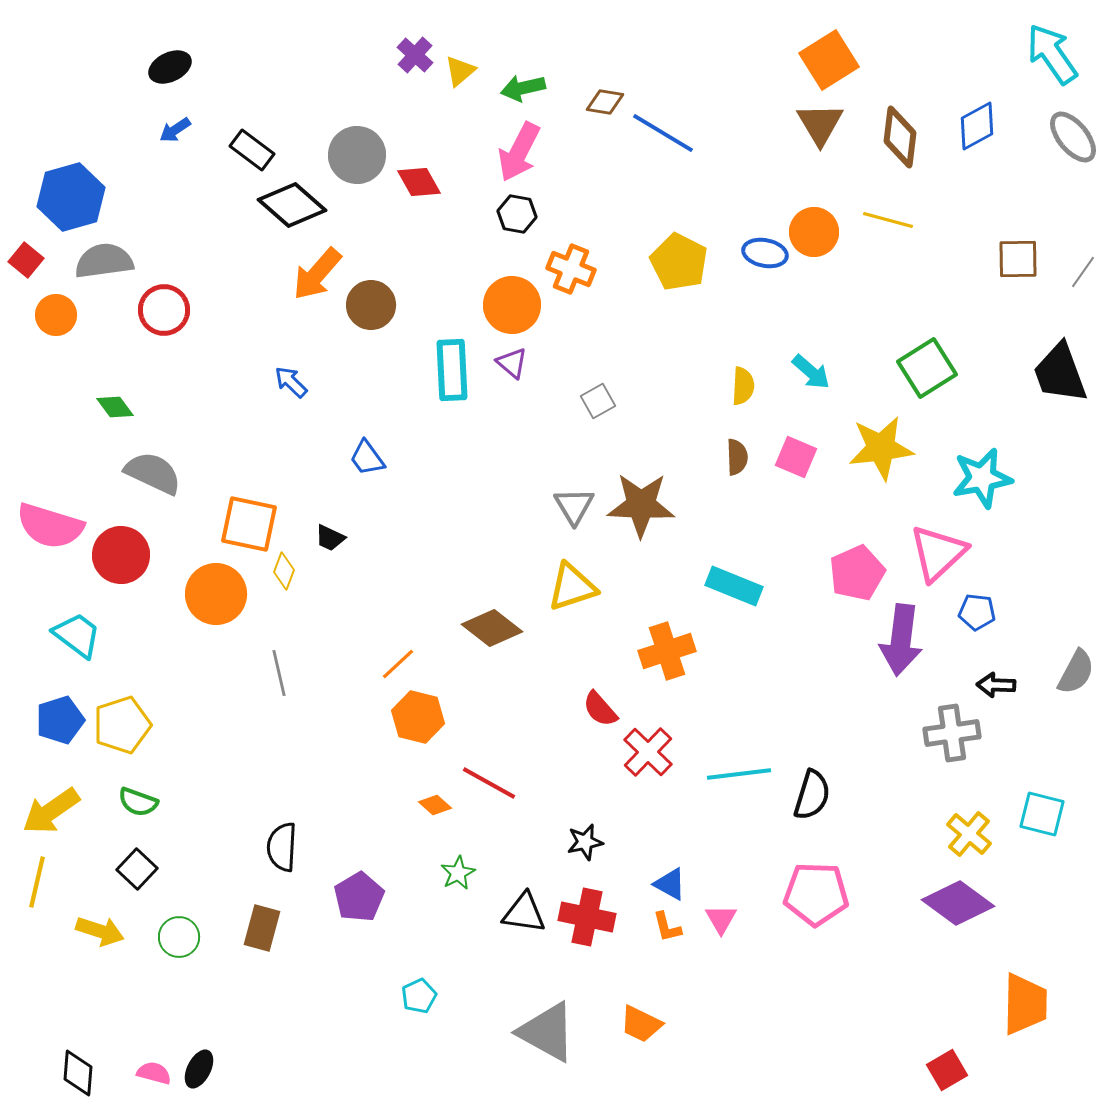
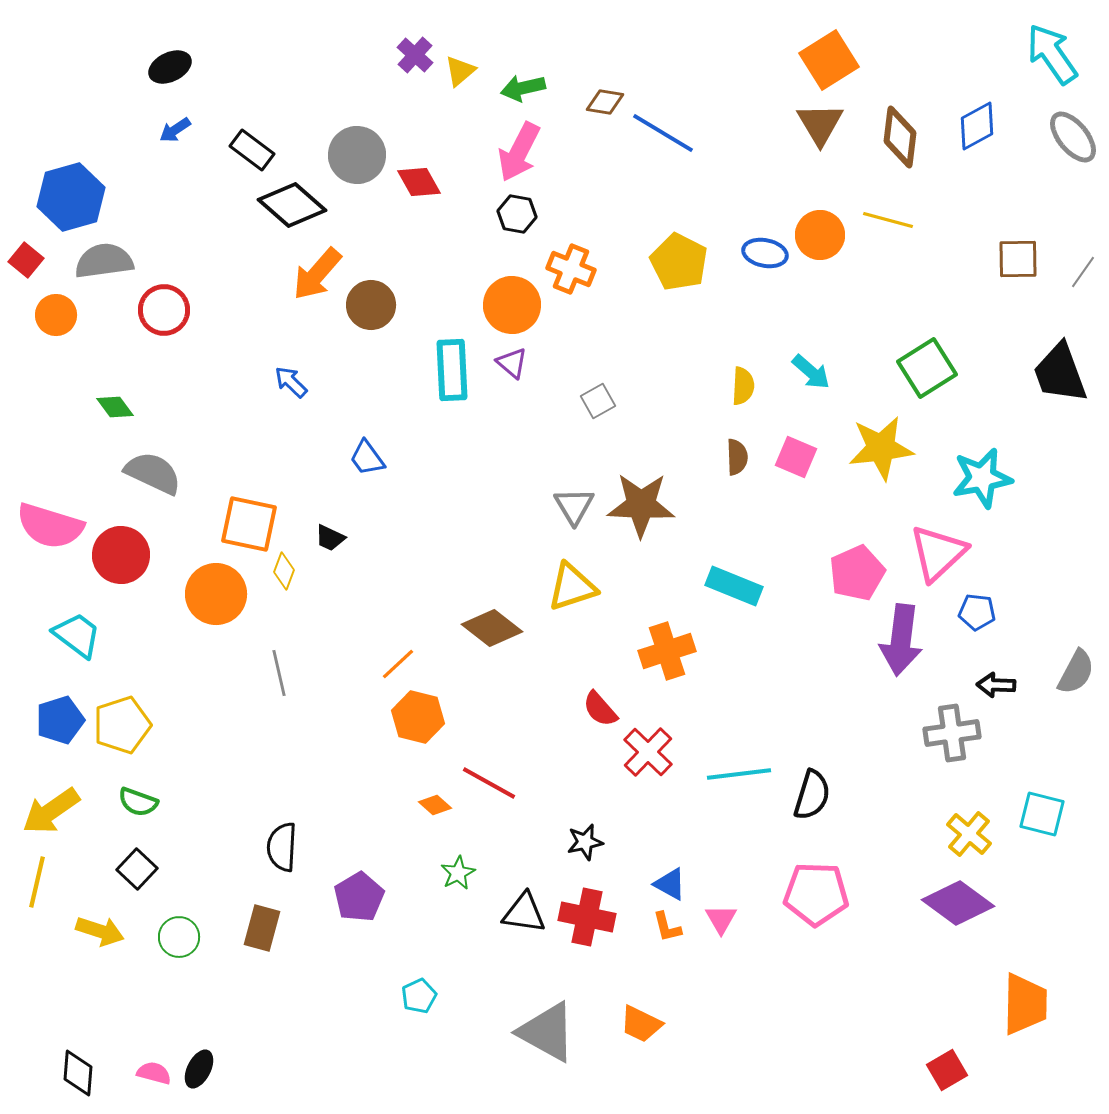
orange circle at (814, 232): moved 6 px right, 3 px down
